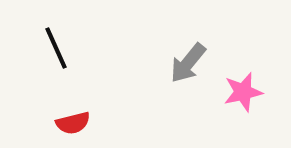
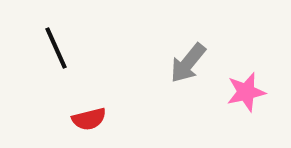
pink star: moved 3 px right
red semicircle: moved 16 px right, 4 px up
